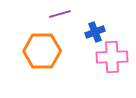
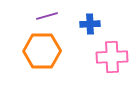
purple line: moved 13 px left, 2 px down
blue cross: moved 5 px left, 8 px up; rotated 18 degrees clockwise
